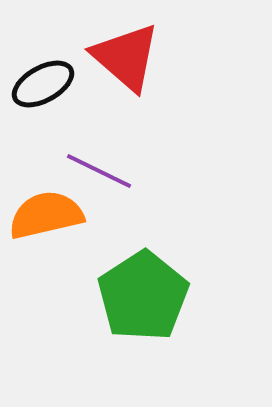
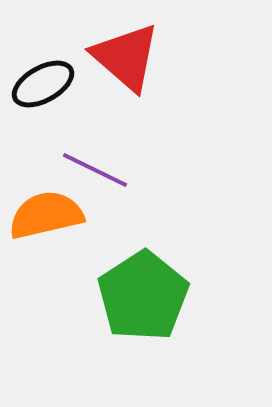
purple line: moved 4 px left, 1 px up
